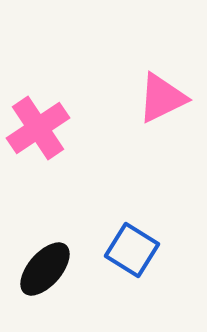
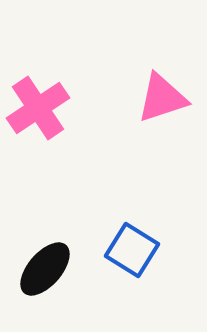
pink triangle: rotated 8 degrees clockwise
pink cross: moved 20 px up
